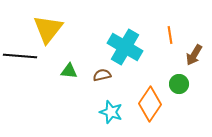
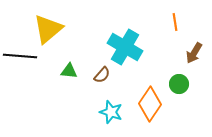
yellow triangle: rotated 12 degrees clockwise
orange line: moved 5 px right, 13 px up
brown arrow: moved 2 px up
brown semicircle: rotated 144 degrees clockwise
